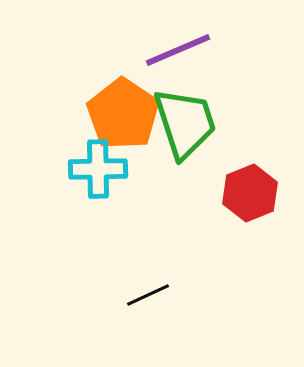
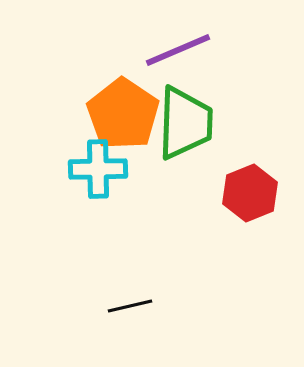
green trapezoid: rotated 20 degrees clockwise
black line: moved 18 px left, 11 px down; rotated 12 degrees clockwise
